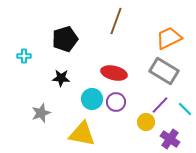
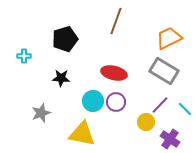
cyan circle: moved 1 px right, 2 px down
